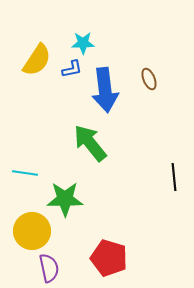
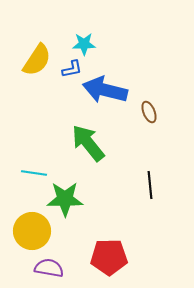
cyan star: moved 1 px right, 1 px down
brown ellipse: moved 33 px down
blue arrow: rotated 111 degrees clockwise
green arrow: moved 2 px left
cyan line: moved 9 px right
black line: moved 24 px left, 8 px down
red pentagon: moved 1 px up; rotated 18 degrees counterclockwise
purple semicircle: rotated 68 degrees counterclockwise
